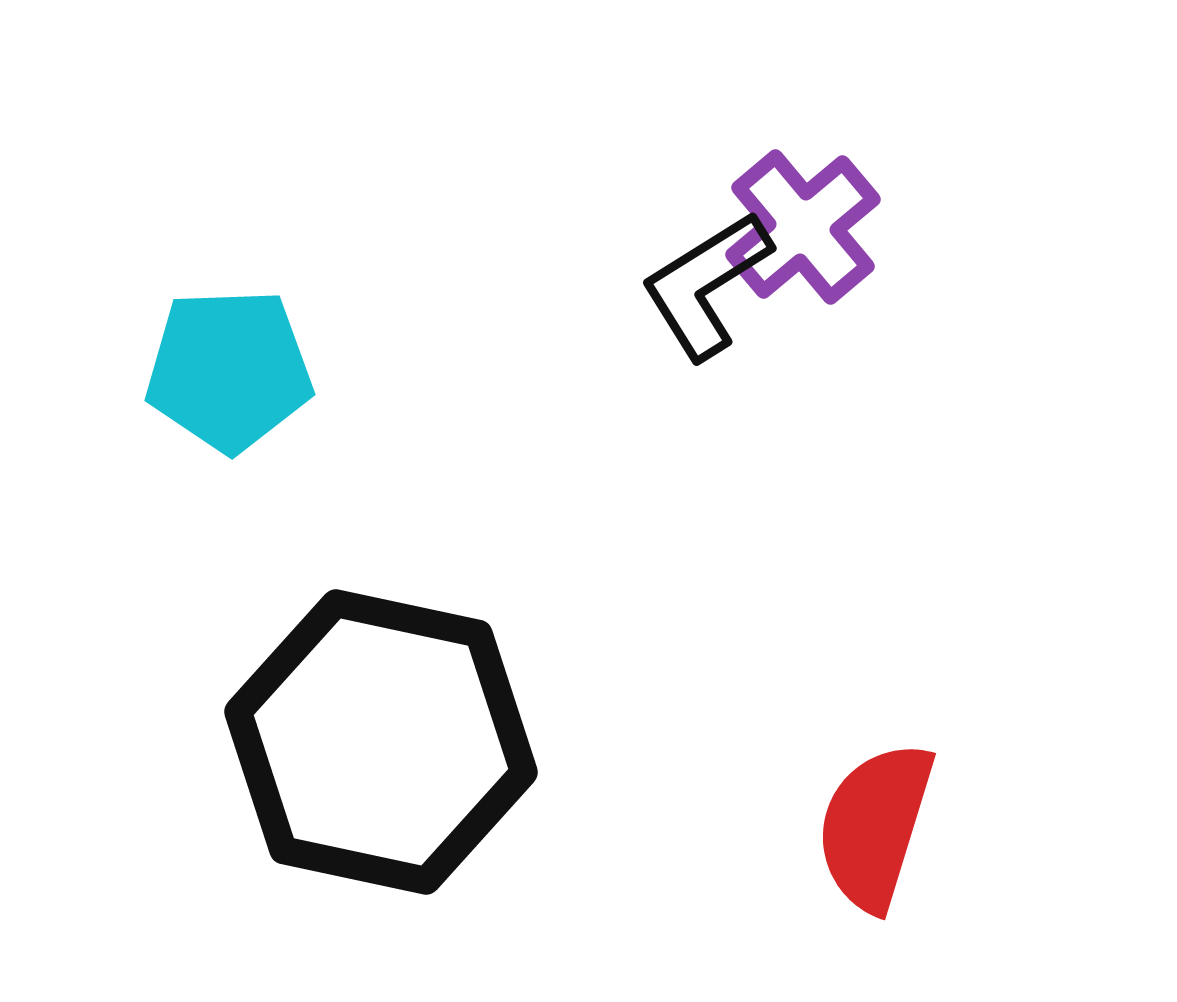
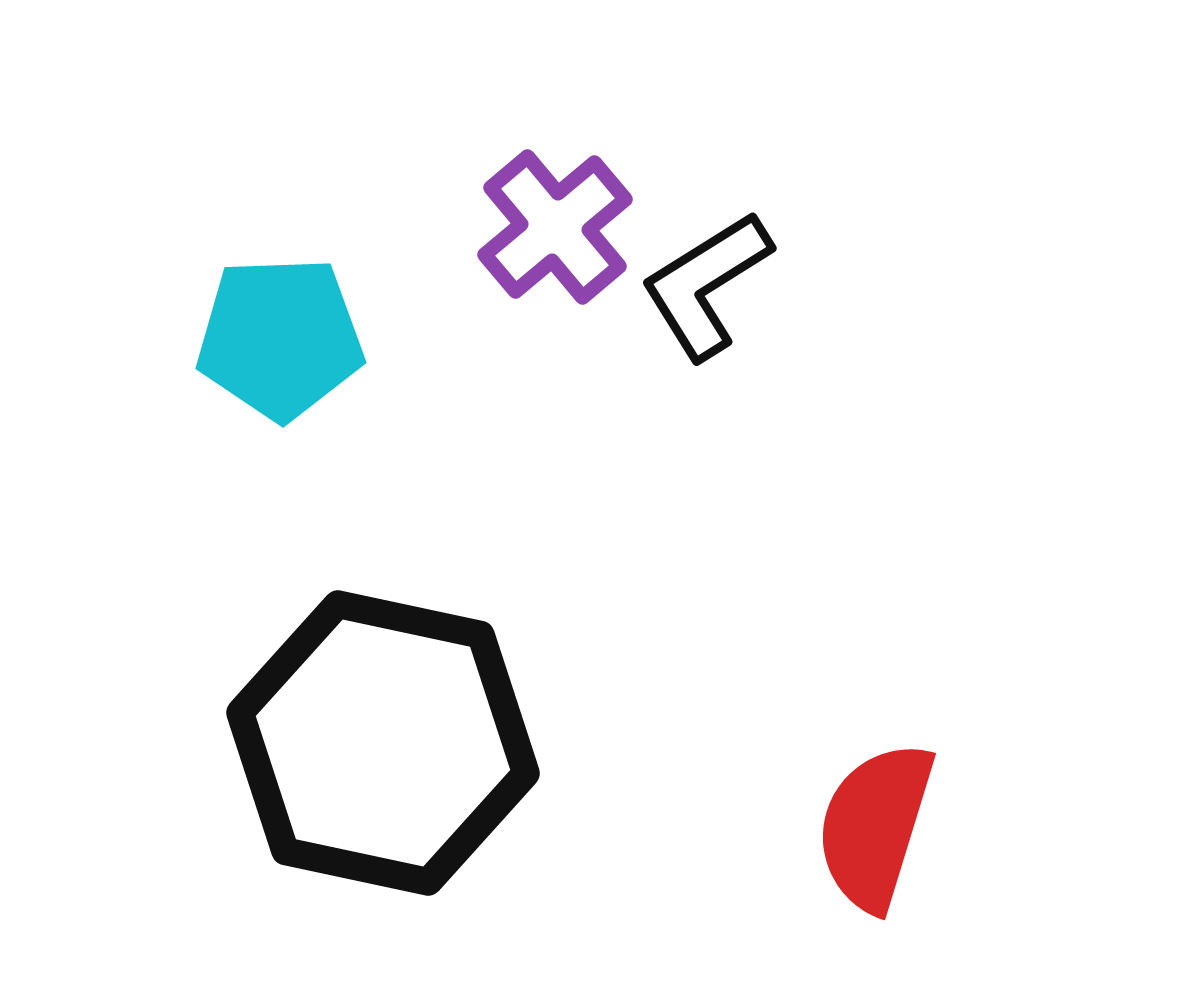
purple cross: moved 248 px left
cyan pentagon: moved 51 px right, 32 px up
black hexagon: moved 2 px right, 1 px down
